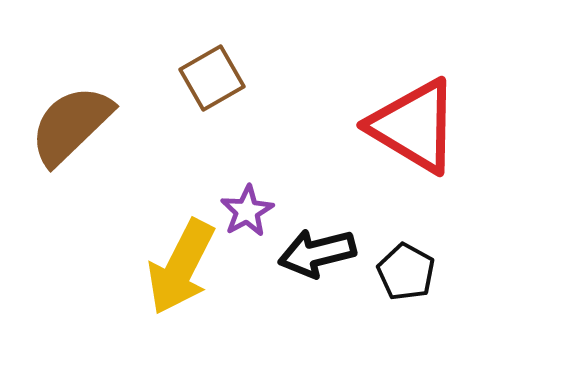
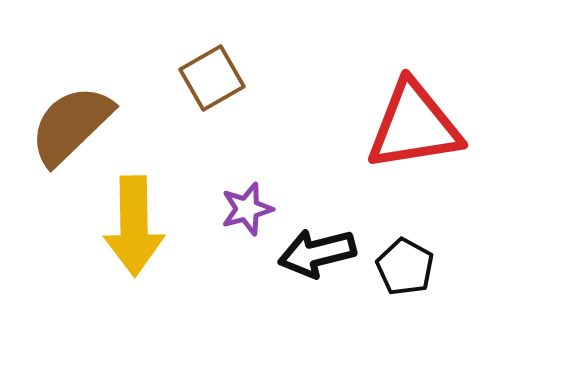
red triangle: rotated 40 degrees counterclockwise
purple star: moved 2 px up; rotated 14 degrees clockwise
yellow arrow: moved 47 px left, 41 px up; rotated 28 degrees counterclockwise
black pentagon: moved 1 px left, 5 px up
